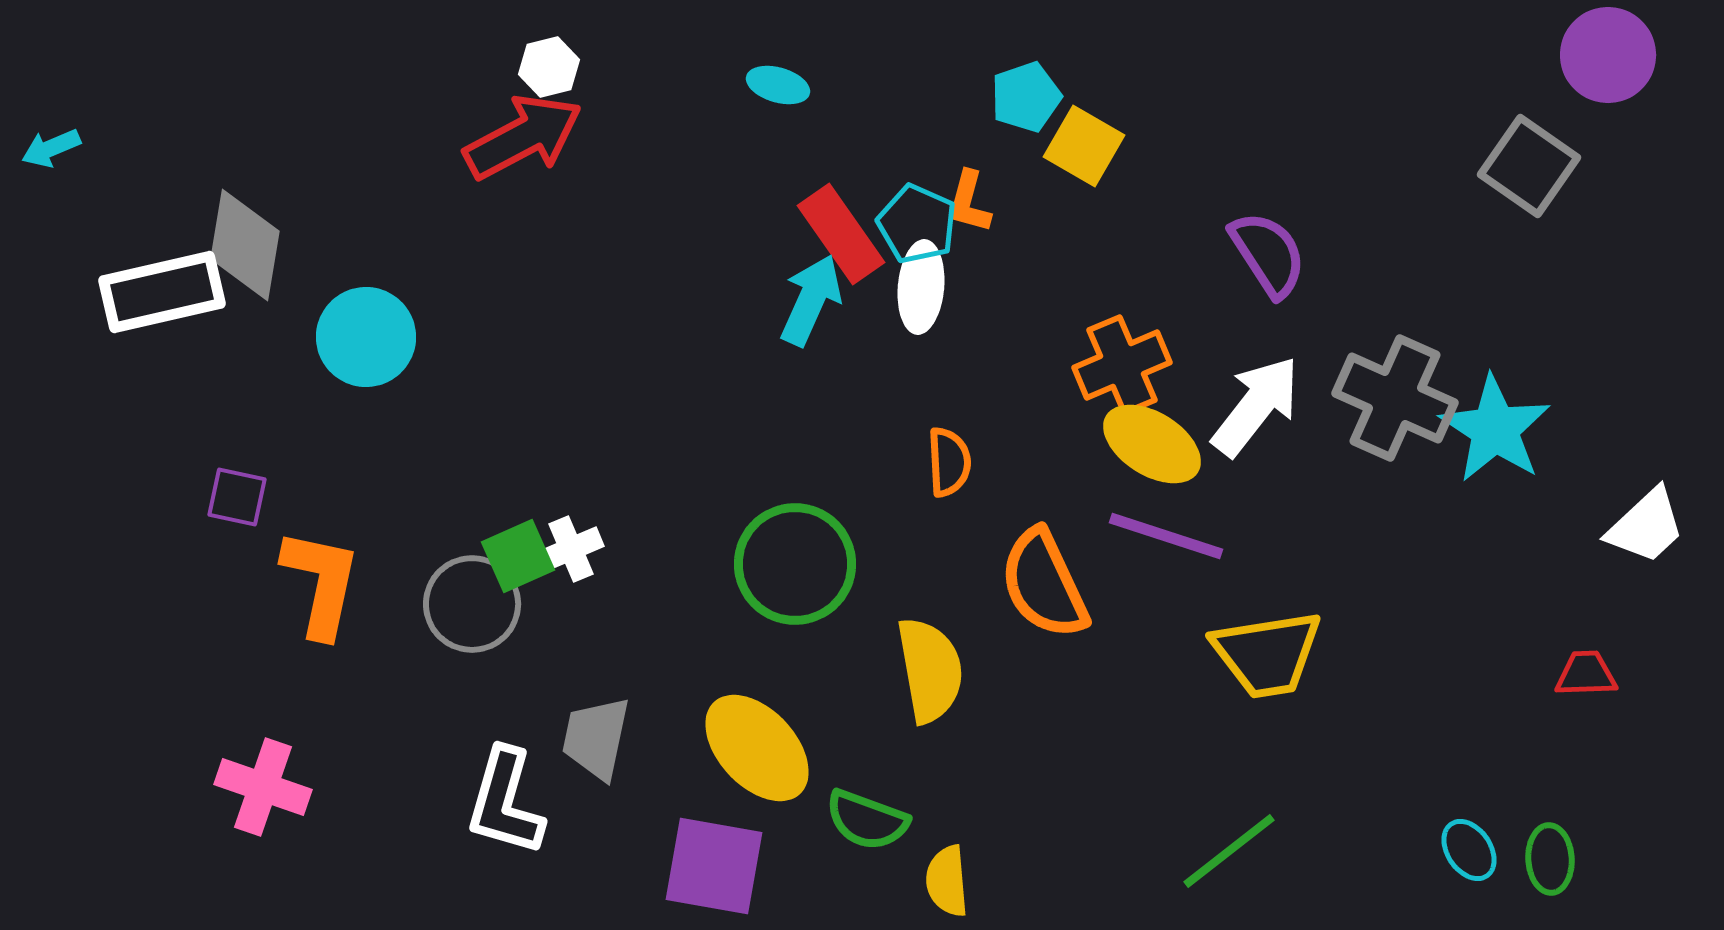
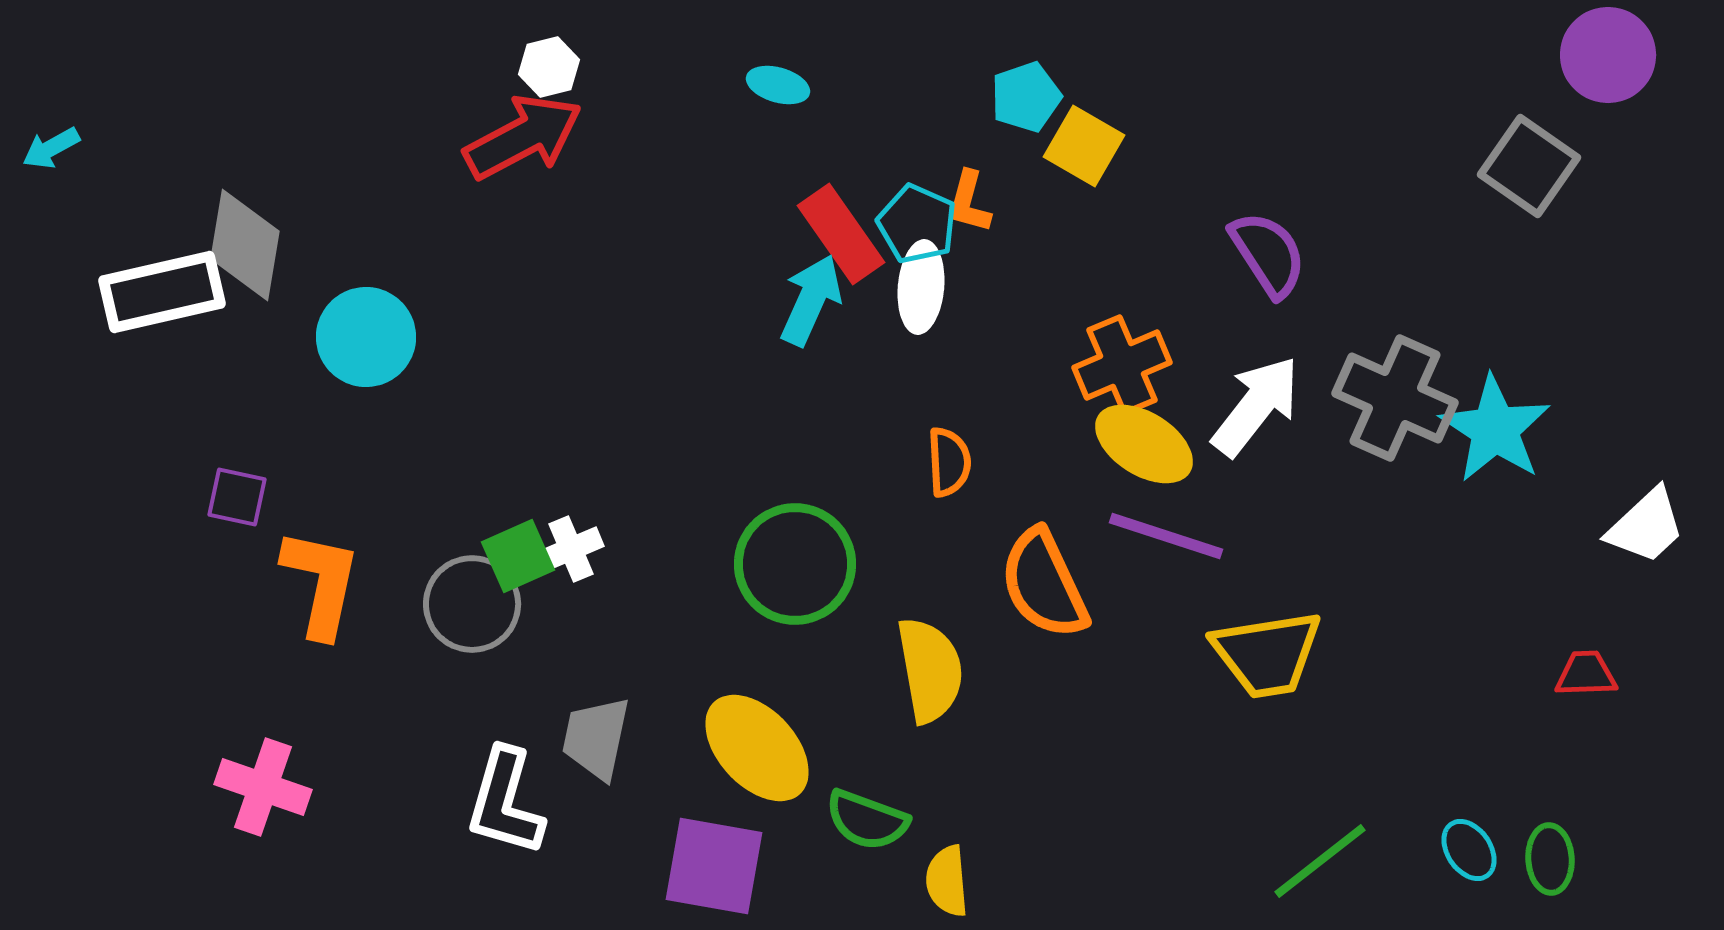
cyan arrow at (51, 148): rotated 6 degrees counterclockwise
yellow ellipse at (1152, 444): moved 8 px left
green line at (1229, 851): moved 91 px right, 10 px down
